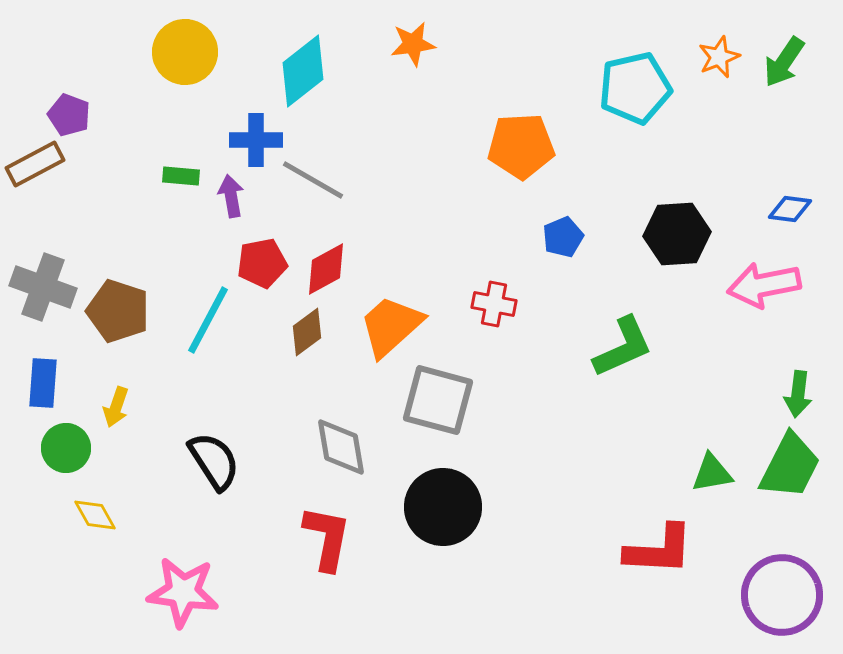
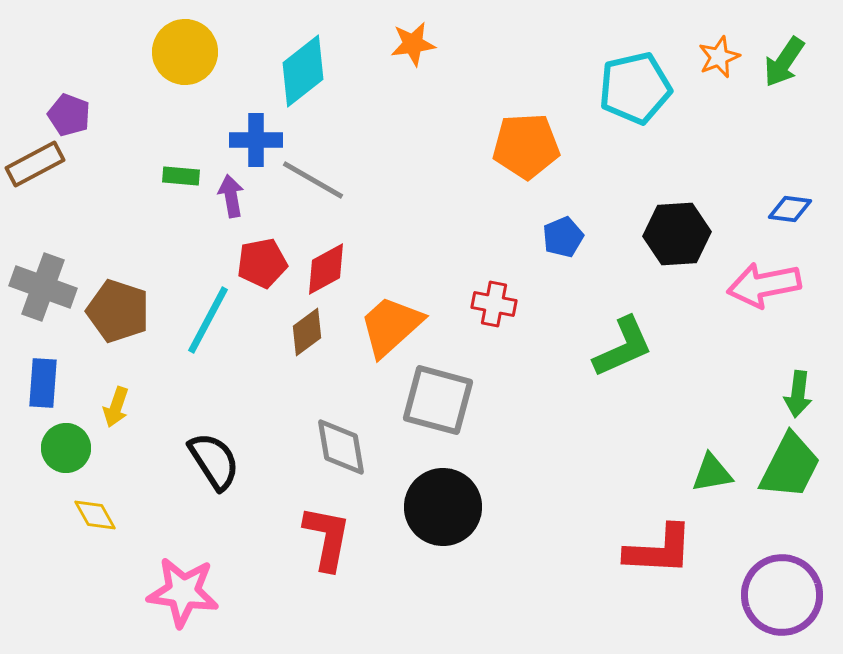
orange pentagon at (521, 146): moved 5 px right
